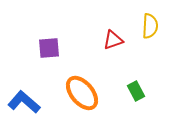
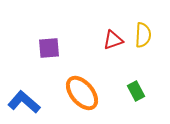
yellow semicircle: moved 7 px left, 9 px down
